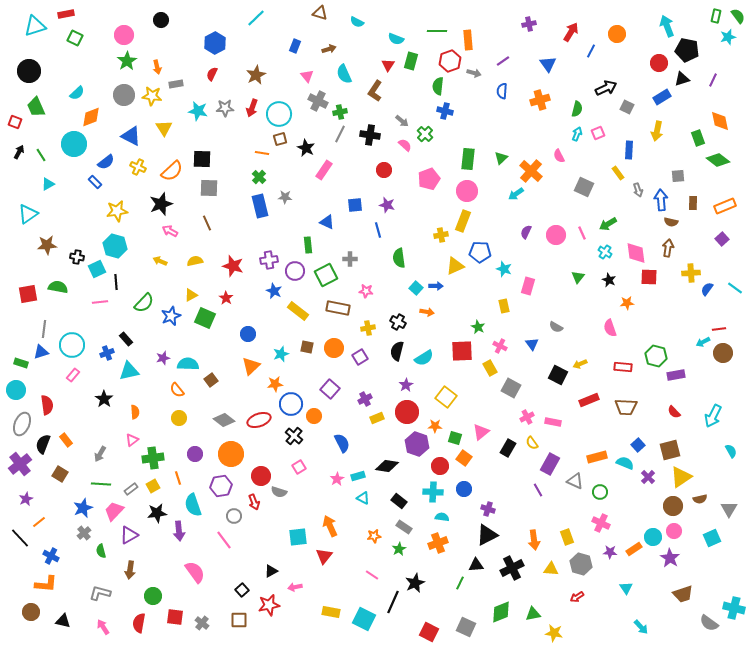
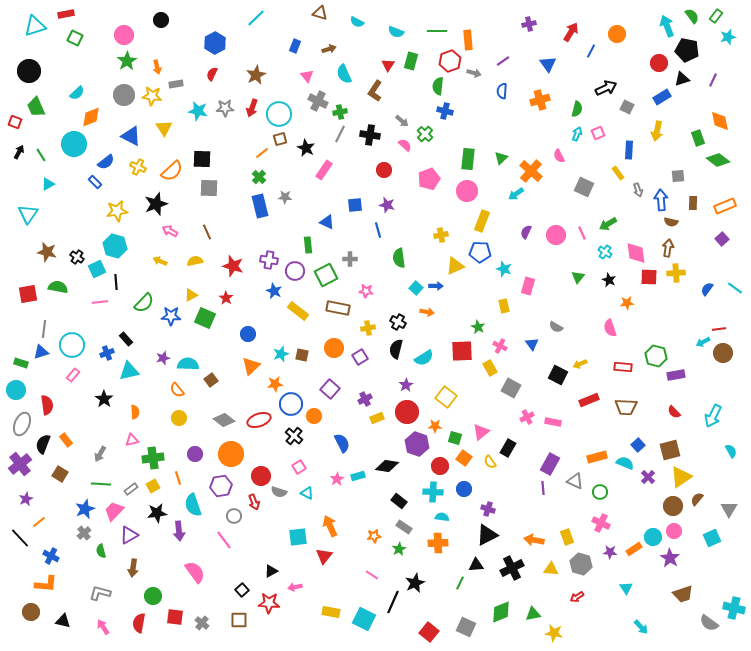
green rectangle at (716, 16): rotated 24 degrees clockwise
green semicircle at (738, 16): moved 46 px left
cyan semicircle at (396, 39): moved 7 px up
orange line at (262, 153): rotated 48 degrees counterclockwise
black star at (161, 204): moved 5 px left
cyan triangle at (28, 214): rotated 20 degrees counterclockwise
yellow rectangle at (463, 221): moved 19 px right
brown line at (207, 223): moved 9 px down
brown star at (47, 245): moved 7 px down; rotated 18 degrees clockwise
black cross at (77, 257): rotated 24 degrees clockwise
purple cross at (269, 260): rotated 18 degrees clockwise
yellow cross at (691, 273): moved 15 px left
blue star at (171, 316): rotated 24 degrees clockwise
brown square at (307, 347): moved 5 px left, 8 px down
black semicircle at (397, 351): moved 1 px left, 2 px up
pink triangle at (132, 440): rotated 24 degrees clockwise
yellow semicircle at (532, 443): moved 42 px left, 19 px down
purple line at (538, 490): moved 5 px right, 2 px up; rotated 24 degrees clockwise
cyan triangle at (363, 498): moved 56 px left, 5 px up
brown semicircle at (700, 499): moved 3 px left; rotated 144 degrees clockwise
blue star at (83, 508): moved 2 px right, 1 px down
orange arrow at (534, 540): rotated 108 degrees clockwise
orange cross at (438, 543): rotated 18 degrees clockwise
brown arrow at (130, 570): moved 3 px right, 2 px up
red star at (269, 605): moved 2 px up; rotated 15 degrees clockwise
red square at (429, 632): rotated 12 degrees clockwise
